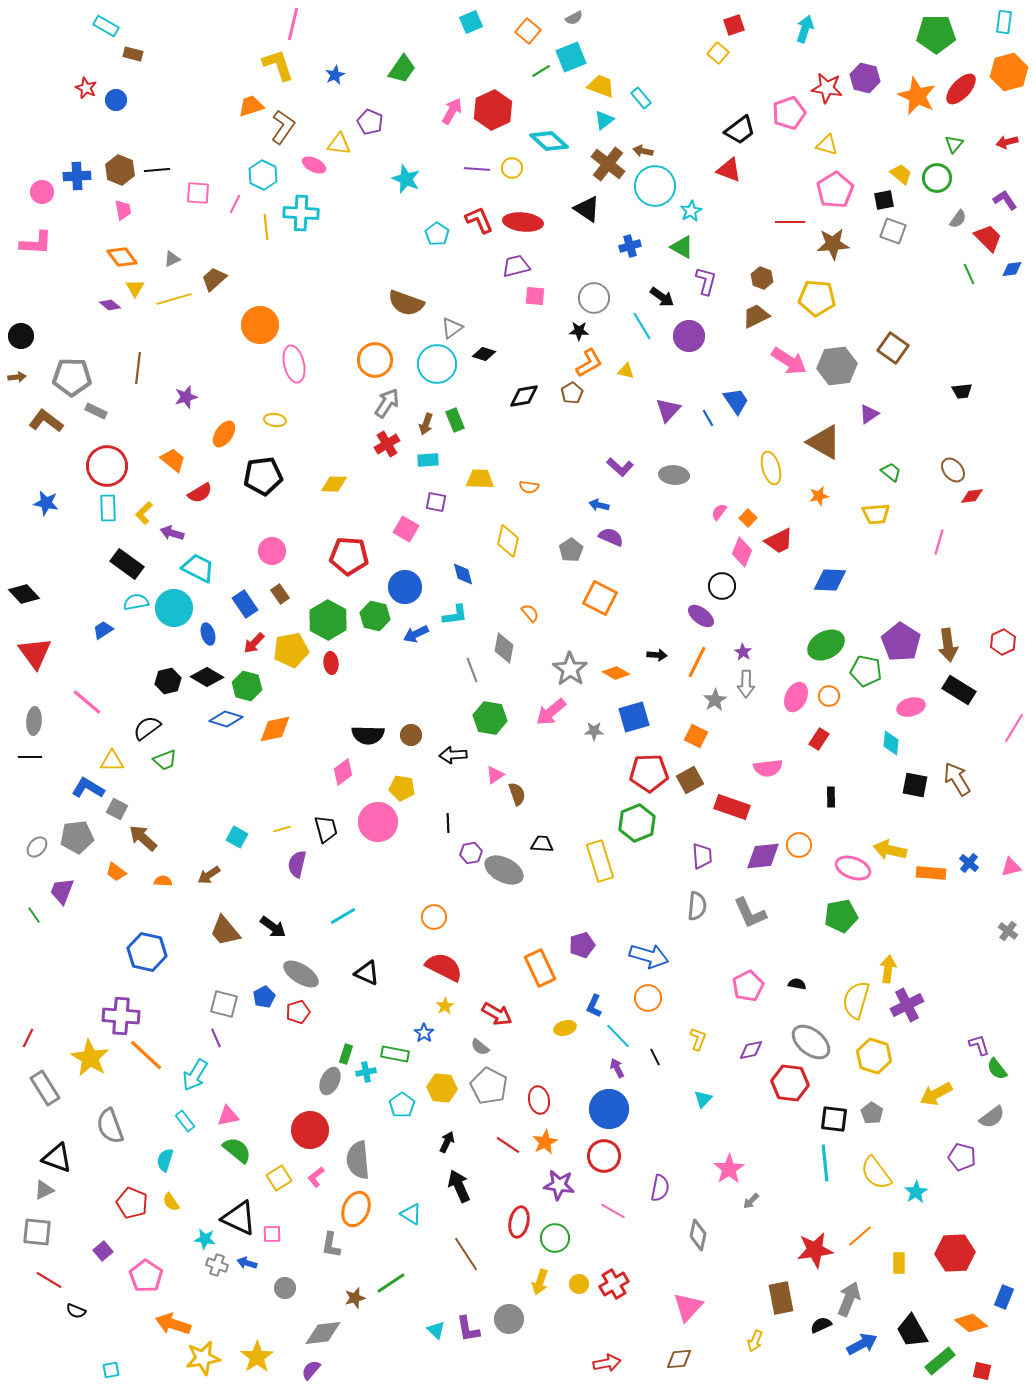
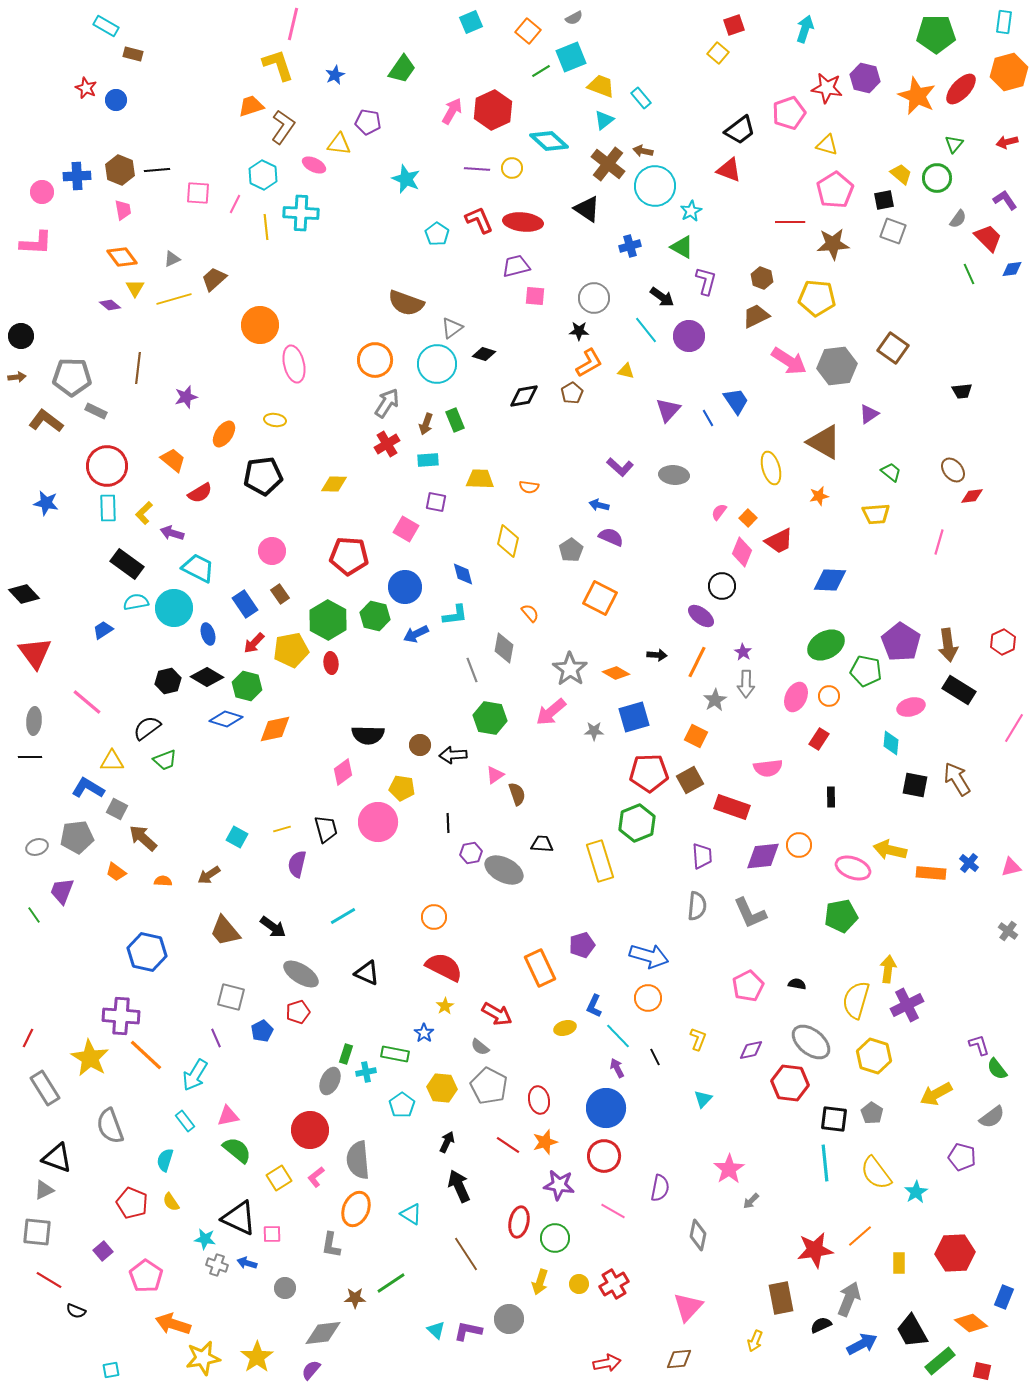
purple pentagon at (370, 122): moved 2 px left; rotated 15 degrees counterclockwise
cyan line at (642, 326): moved 4 px right, 4 px down; rotated 8 degrees counterclockwise
brown circle at (411, 735): moved 9 px right, 10 px down
gray ellipse at (37, 847): rotated 30 degrees clockwise
blue pentagon at (264, 997): moved 2 px left, 34 px down
gray square at (224, 1004): moved 7 px right, 7 px up
blue circle at (609, 1109): moved 3 px left, 1 px up
orange star at (545, 1142): rotated 10 degrees clockwise
brown star at (355, 1298): rotated 15 degrees clockwise
purple L-shape at (468, 1329): moved 2 px down; rotated 112 degrees clockwise
